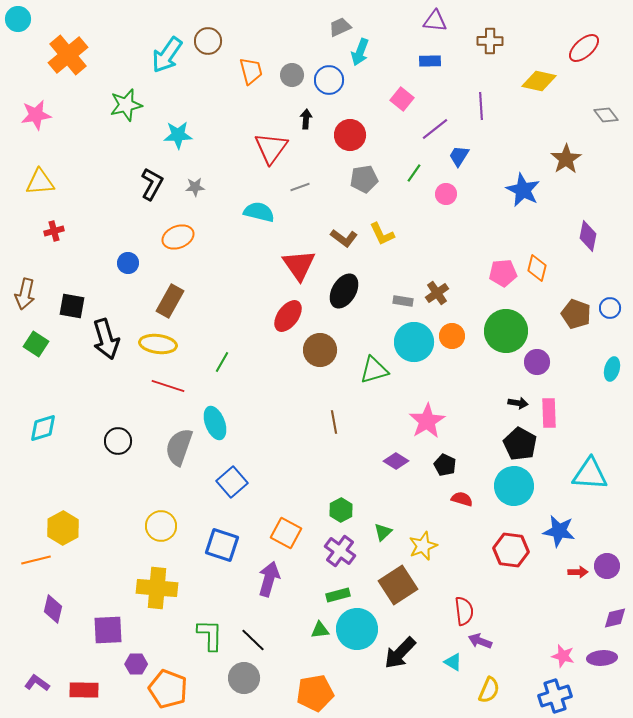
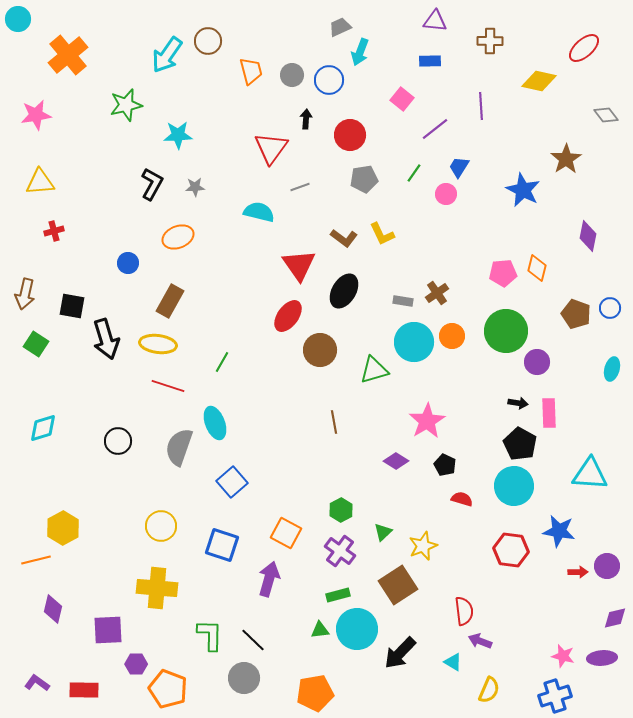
blue trapezoid at (459, 156): moved 11 px down
